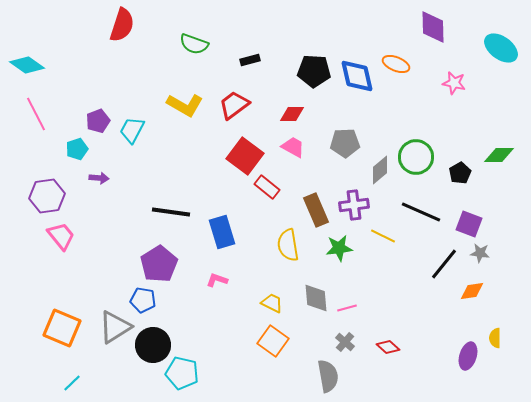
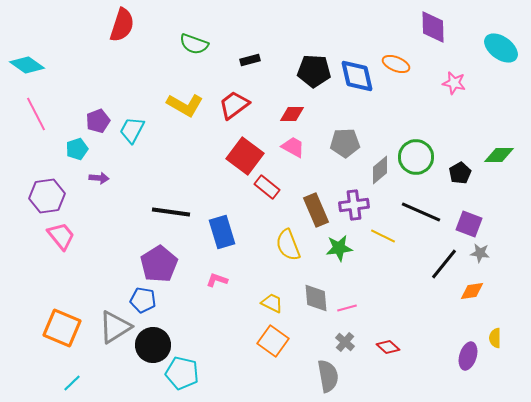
yellow semicircle at (288, 245): rotated 12 degrees counterclockwise
